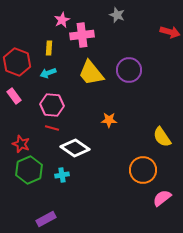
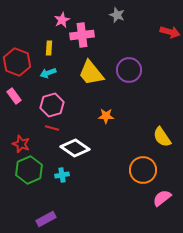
pink hexagon: rotated 20 degrees counterclockwise
orange star: moved 3 px left, 4 px up
